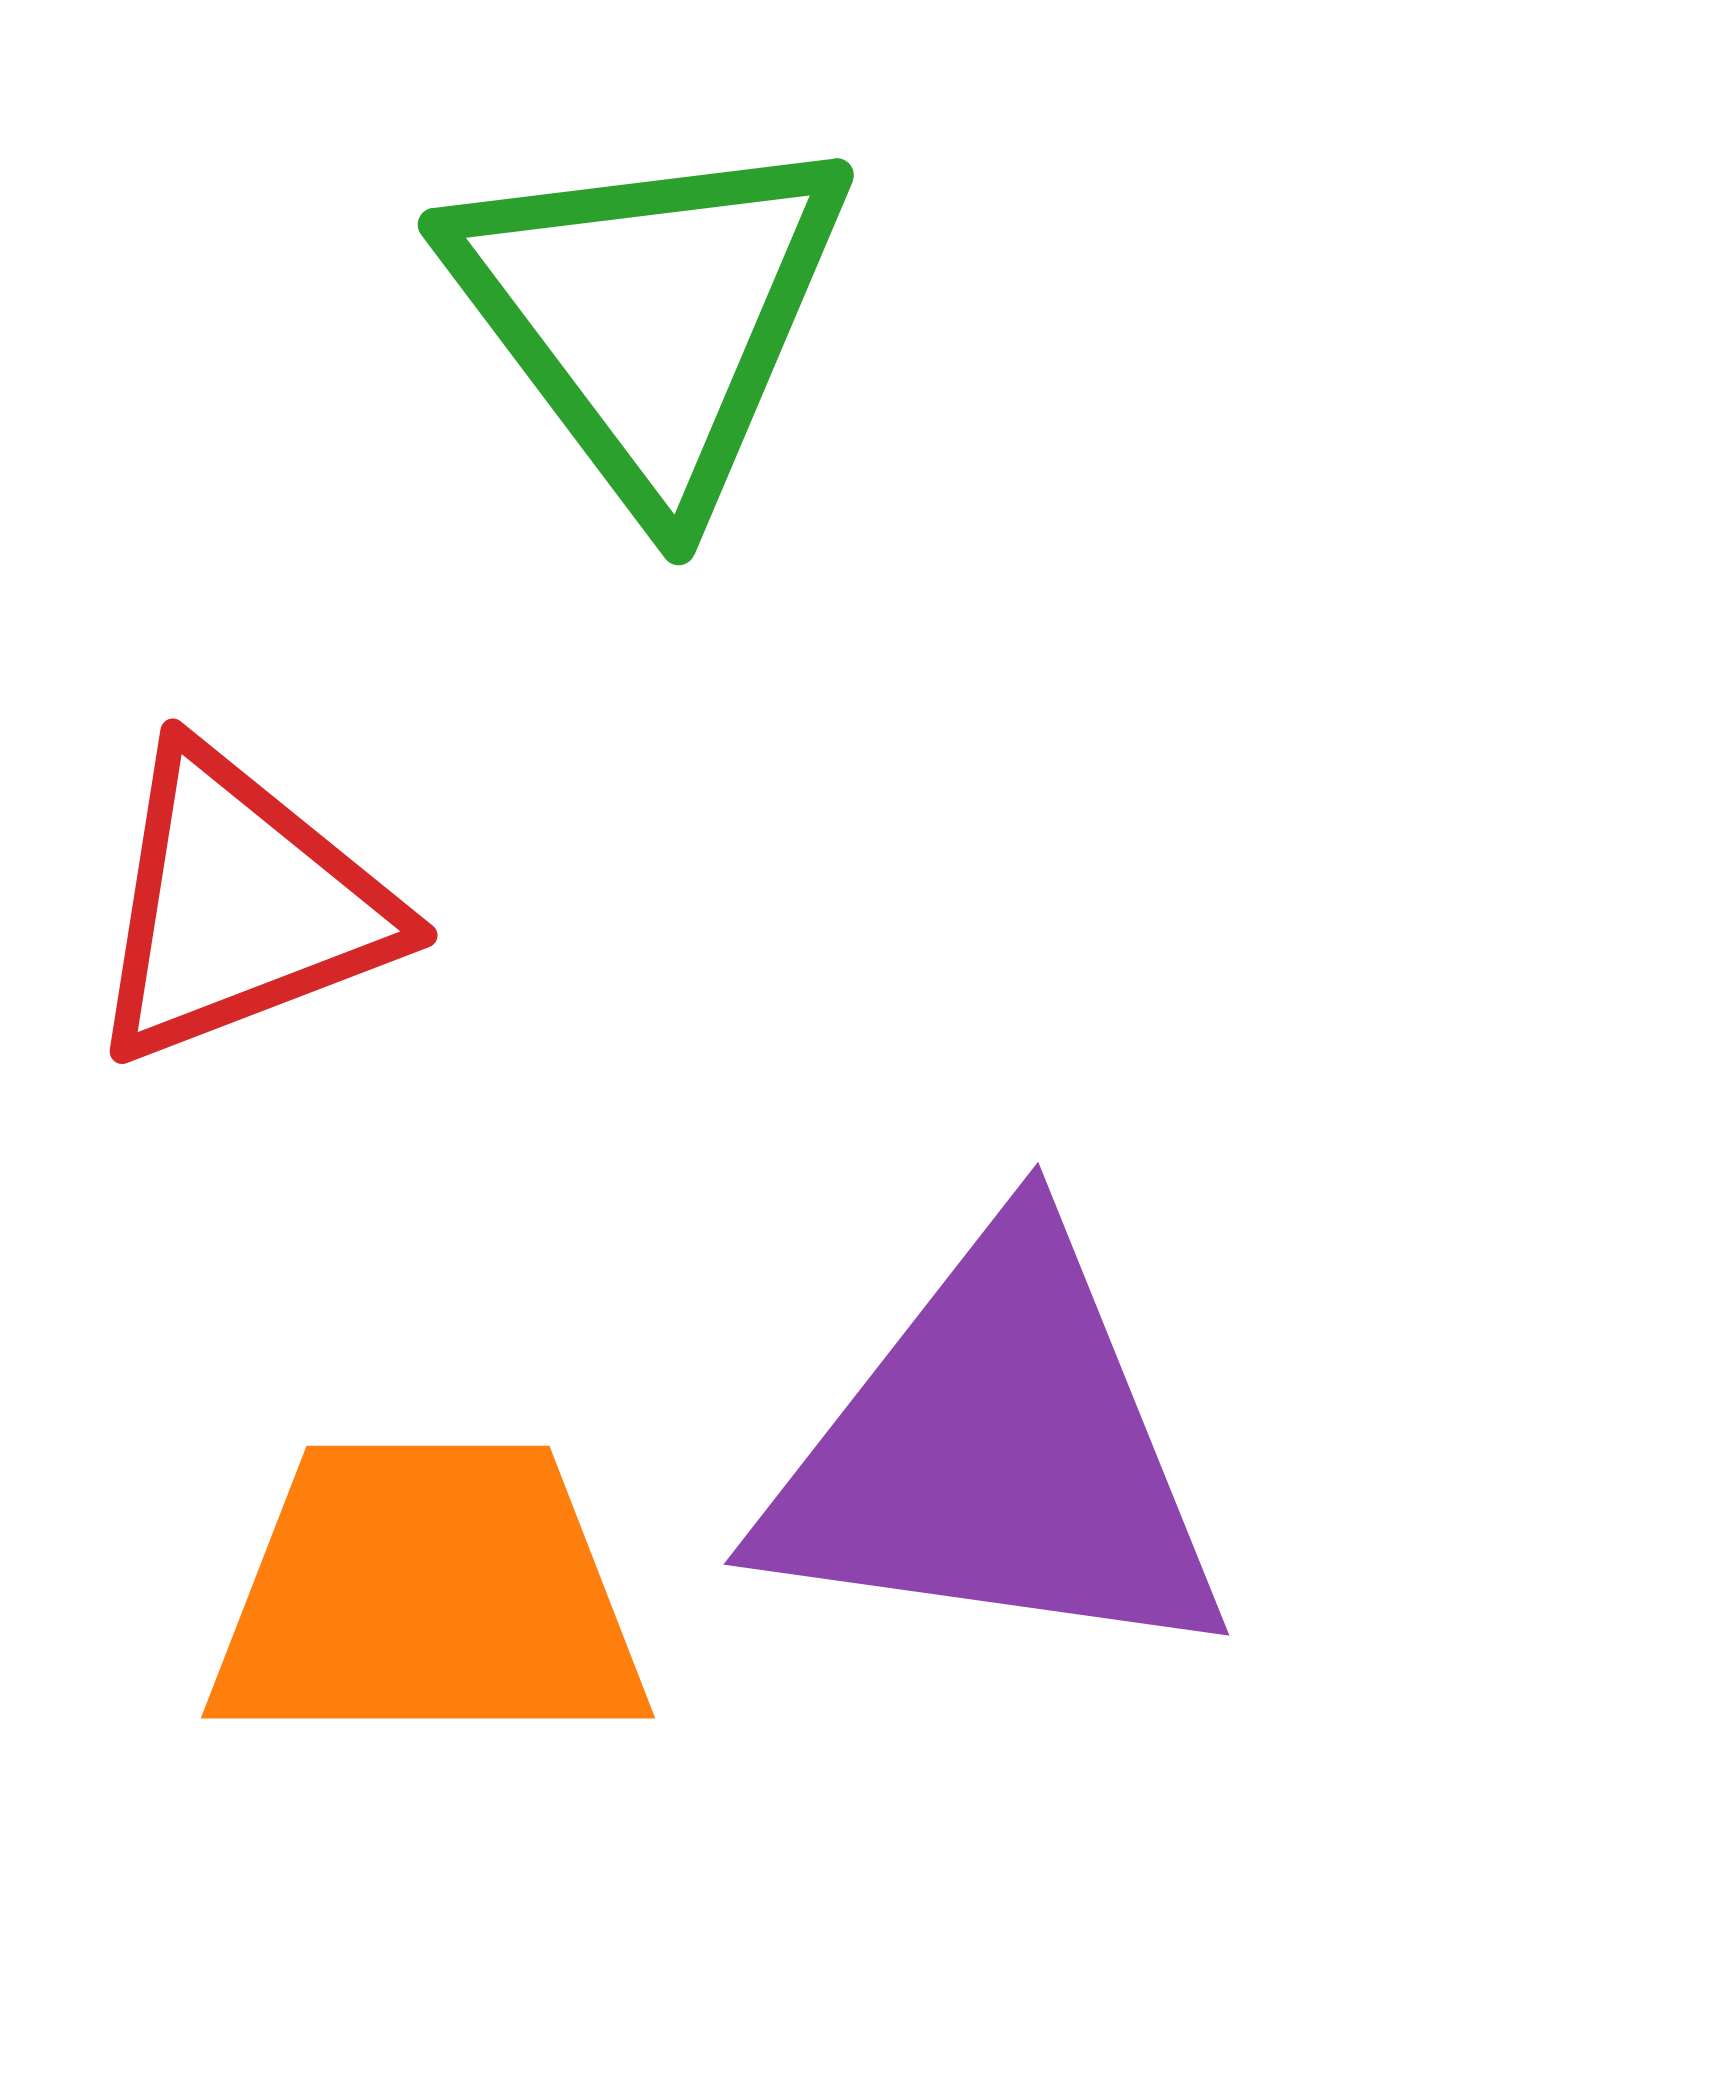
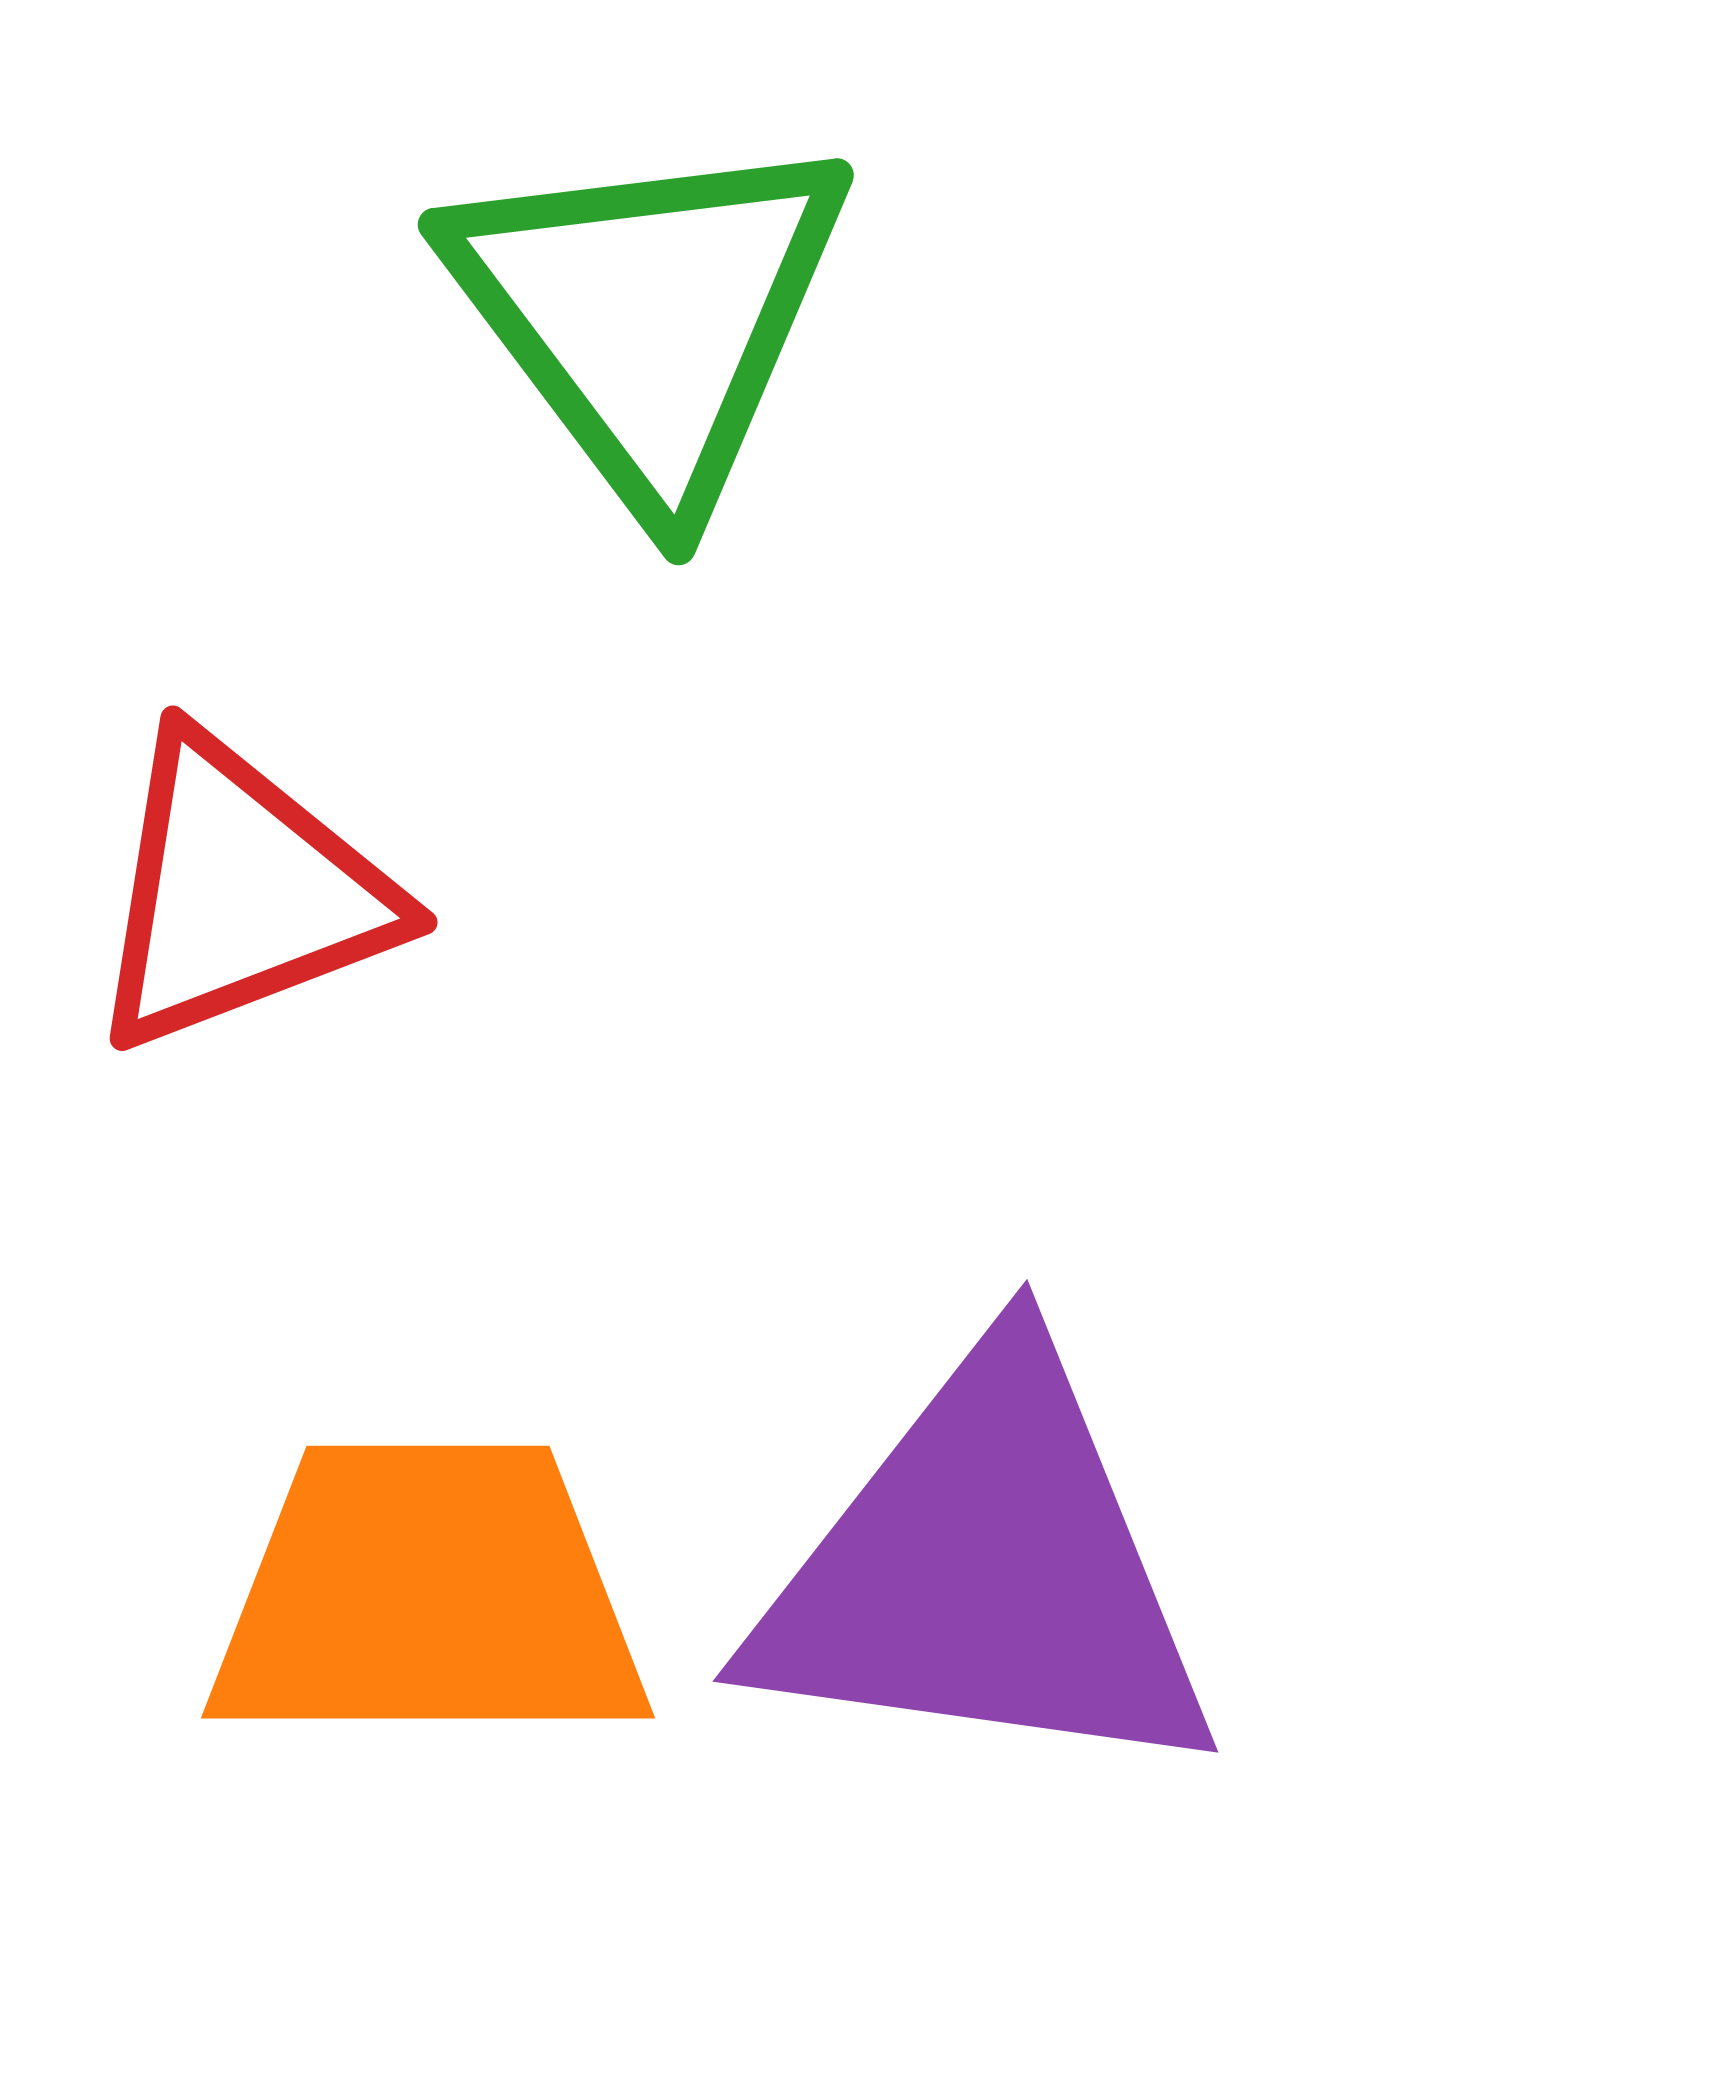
red triangle: moved 13 px up
purple triangle: moved 11 px left, 117 px down
